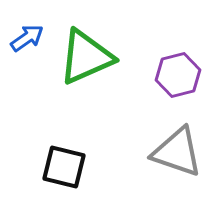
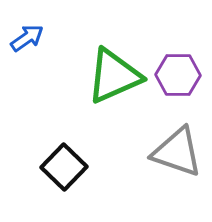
green triangle: moved 28 px right, 19 px down
purple hexagon: rotated 15 degrees clockwise
black square: rotated 30 degrees clockwise
